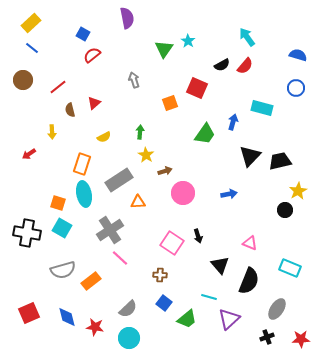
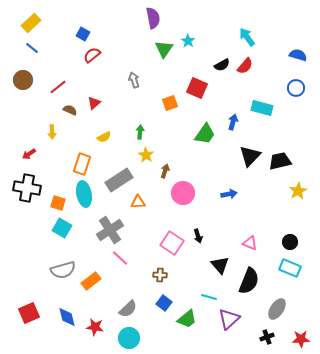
purple semicircle at (127, 18): moved 26 px right
brown semicircle at (70, 110): rotated 128 degrees clockwise
brown arrow at (165, 171): rotated 56 degrees counterclockwise
black circle at (285, 210): moved 5 px right, 32 px down
black cross at (27, 233): moved 45 px up
